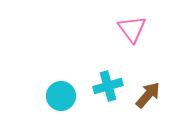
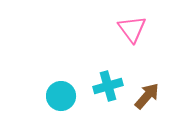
brown arrow: moved 1 px left, 1 px down
